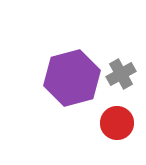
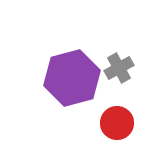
gray cross: moved 2 px left, 6 px up
